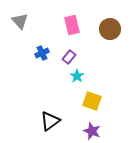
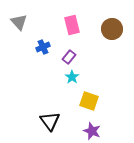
gray triangle: moved 1 px left, 1 px down
brown circle: moved 2 px right
blue cross: moved 1 px right, 6 px up
cyan star: moved 5 px left, 1 px down
yellow square: moved 3 px left
black triangle: rotated 30 degrees counterclockwise
